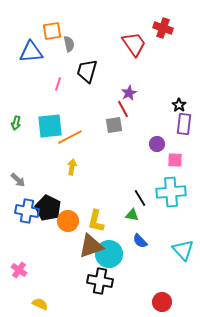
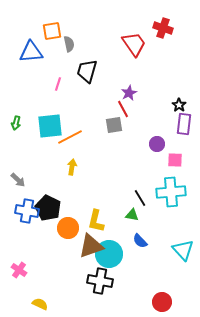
orange circle: moved 7 px down
